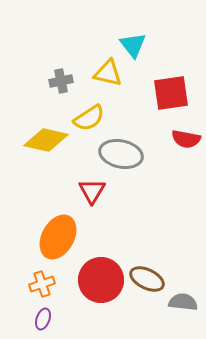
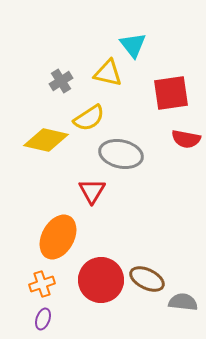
gray cross: rotated 20 degrees counterclockwise
